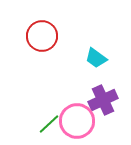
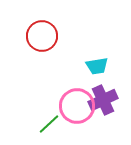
cyan trapezoid: moved 1 px right, 8 px down; rotated 45 degrees counterclockwise
pink circle: moved 15 px up
